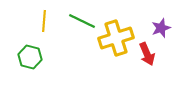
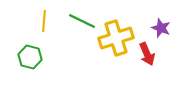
purple star: rotated 30 degrees counterclockwise
